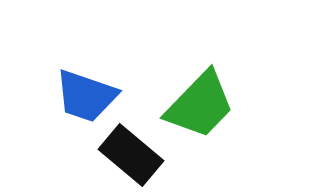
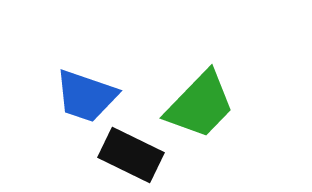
black rectangle: rotated 14 degrees counterclockwise
